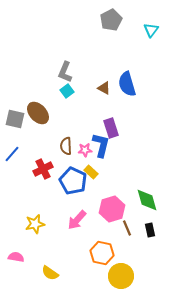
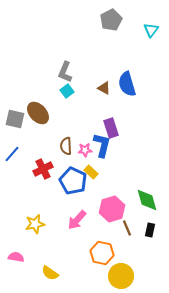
blue L-shape: moved 1 px right
black rectangle: rotated 24 degrees clockwise
